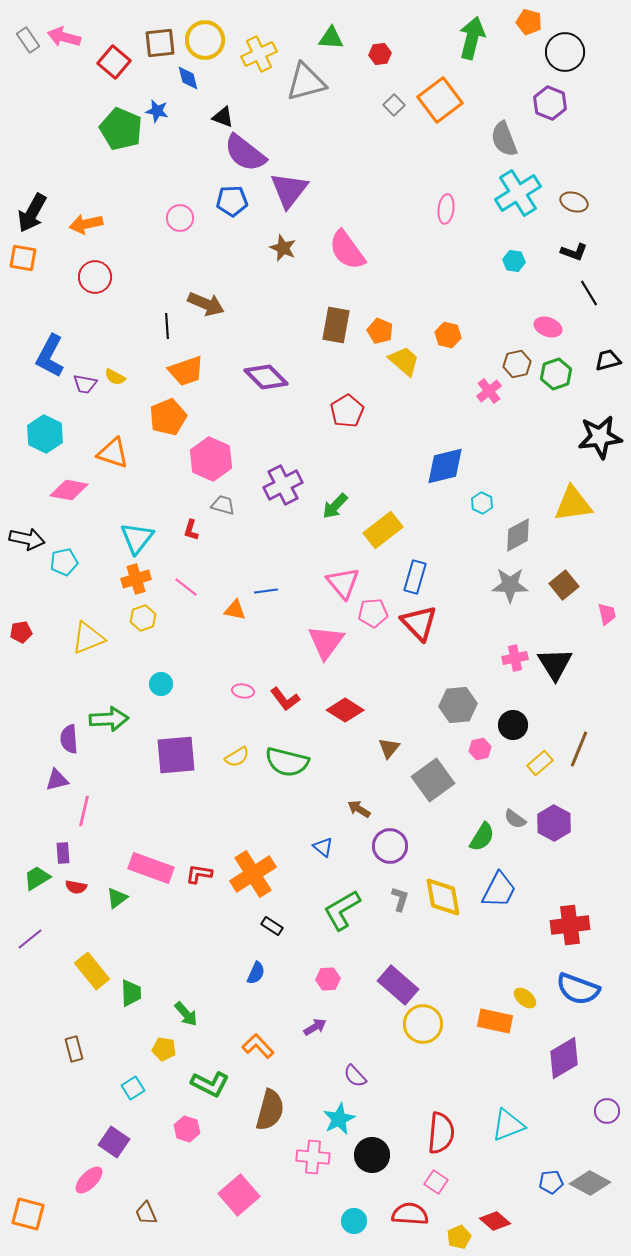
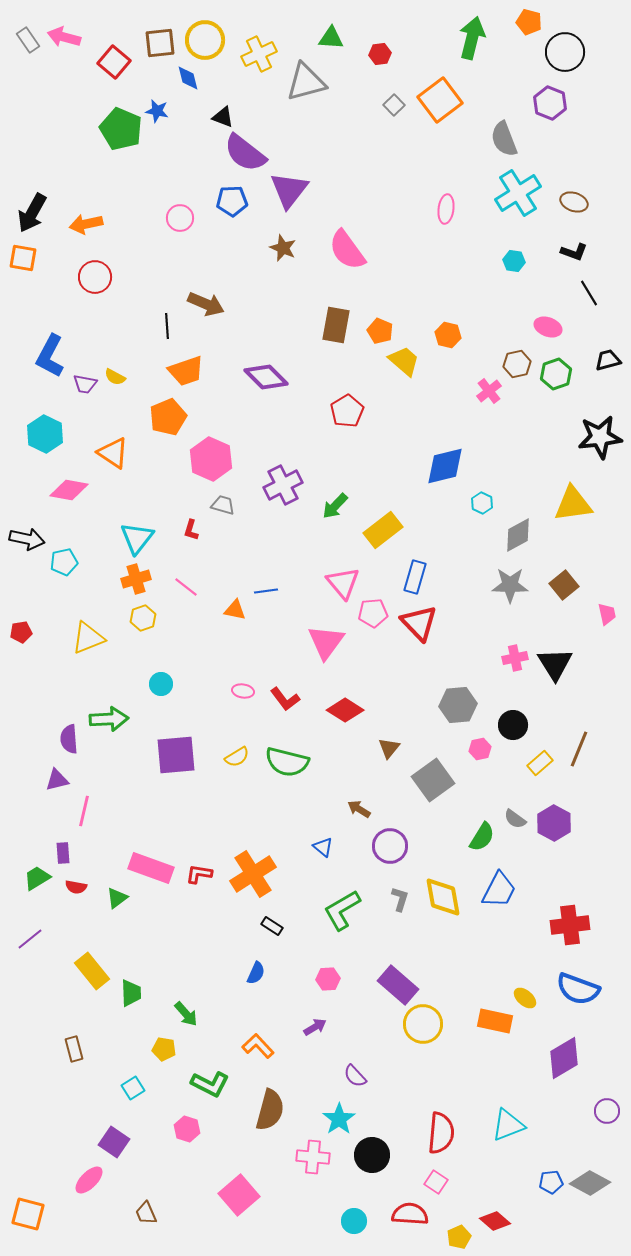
orange triangle at (113, 453): rotated 16 degrees clockwise
cyan star at (339, 1119): rotated 8 degrees counterclockwise
